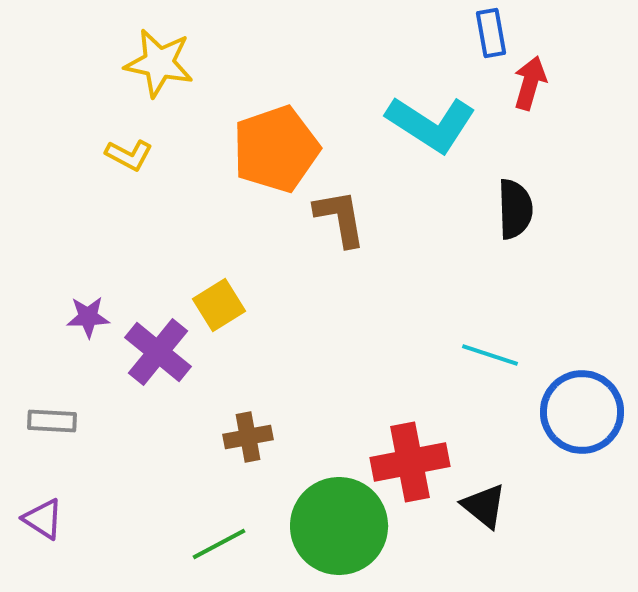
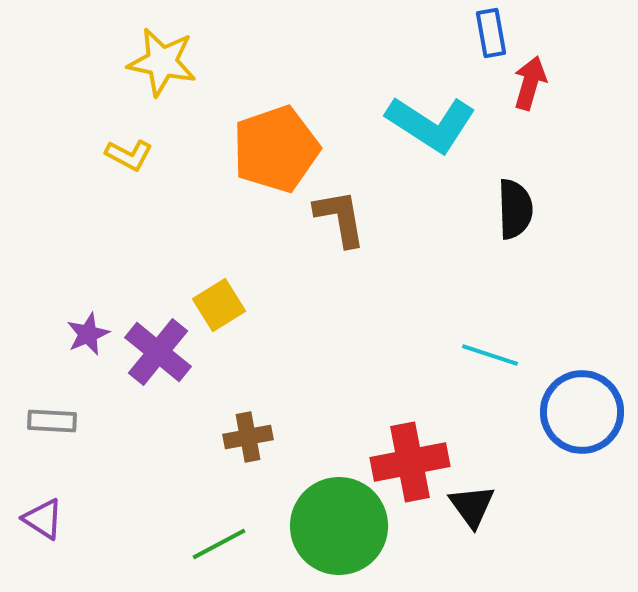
yellow star: moved 3 px right, 1 px up
purple star: moved 17 px down; rotated 21 degrees counterclockwise
black triangle: moved 12 px left; rotated 15 degrees clockwise
